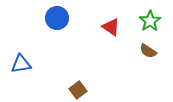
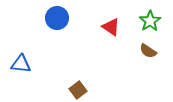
blue triangle: rotated 15 degrees clockwise
